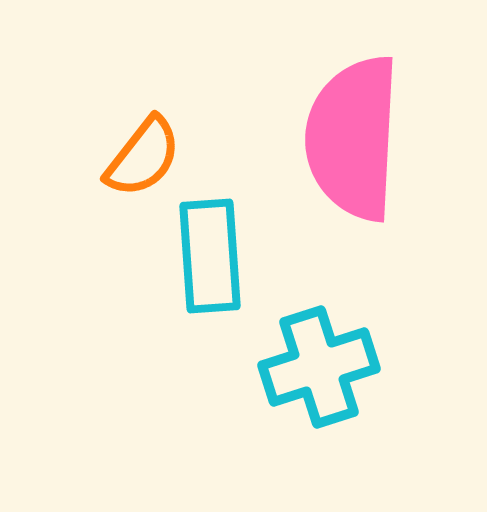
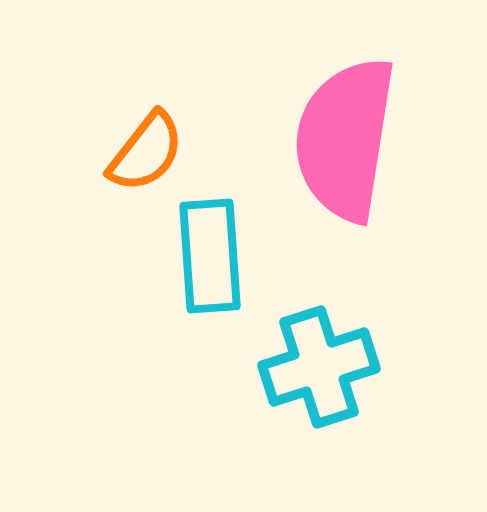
pink semicircle: moved 8 px left, 1 px down; rotated 6 degrees clockwise
orange semicircle: moved 3 px right, 5 px up
